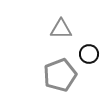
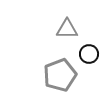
gray triangle: moved 6 px right
